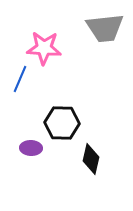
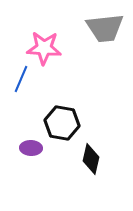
blue line: moved 1 px right
black hexagon: rotated 8 degrees clockwise
